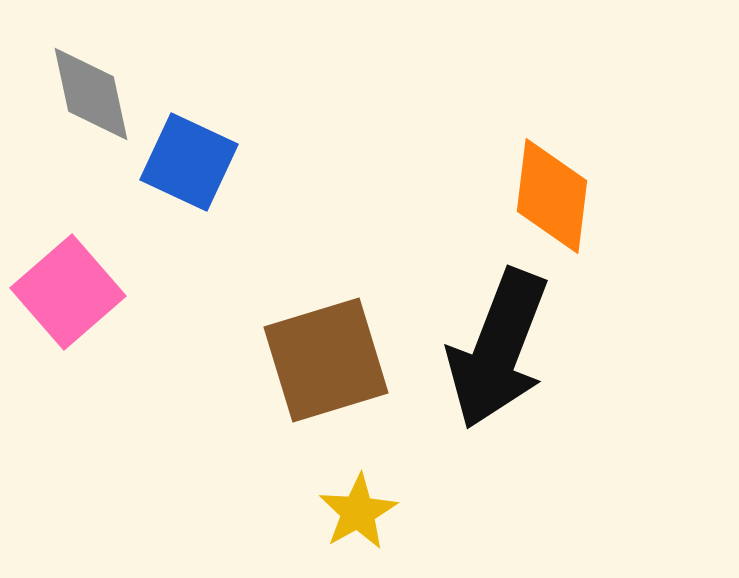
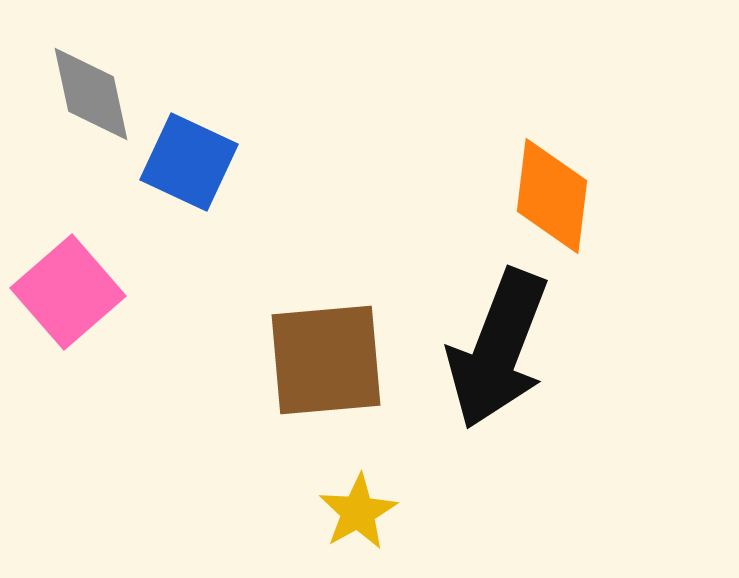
brown square: rotated 12 degrees clockwise
